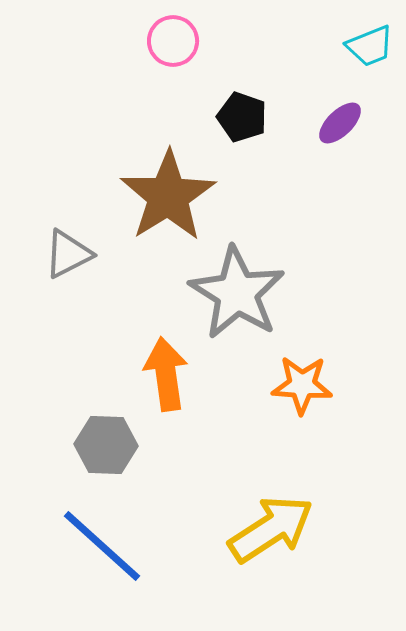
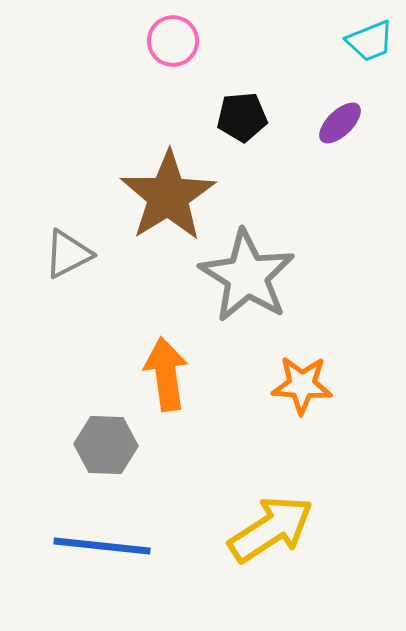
cyan trapezoid: moved 5 px up
black pentagon: rotated 24 degrees counterclockwise
gray star: moved 10 px right, 17 px up
blue line: rotated 36 degrees counterclockwise
